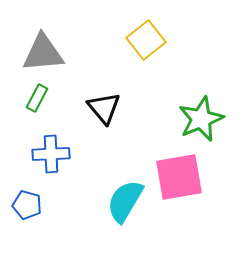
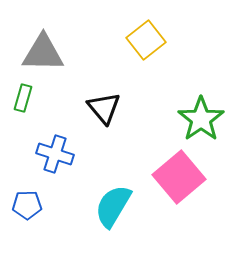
gray triangle: rotated 6 degrees clockwise
green rectangle: moved 14 px left; rotated 12 degrees counterclockwise
green star: rotated 12 degrees counterclockwise
blue cross: moved 4 px right; rotated 21 degrees clockwise
pink square: rotated 30 degrees counterclockwise
cyan semicircle: moved 12 px left, 5 px down
blue pentagon: rotated 16 degrees counterclockwise
